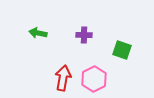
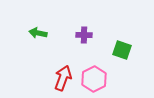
red arrow: rotated 10 degrees clockwise
